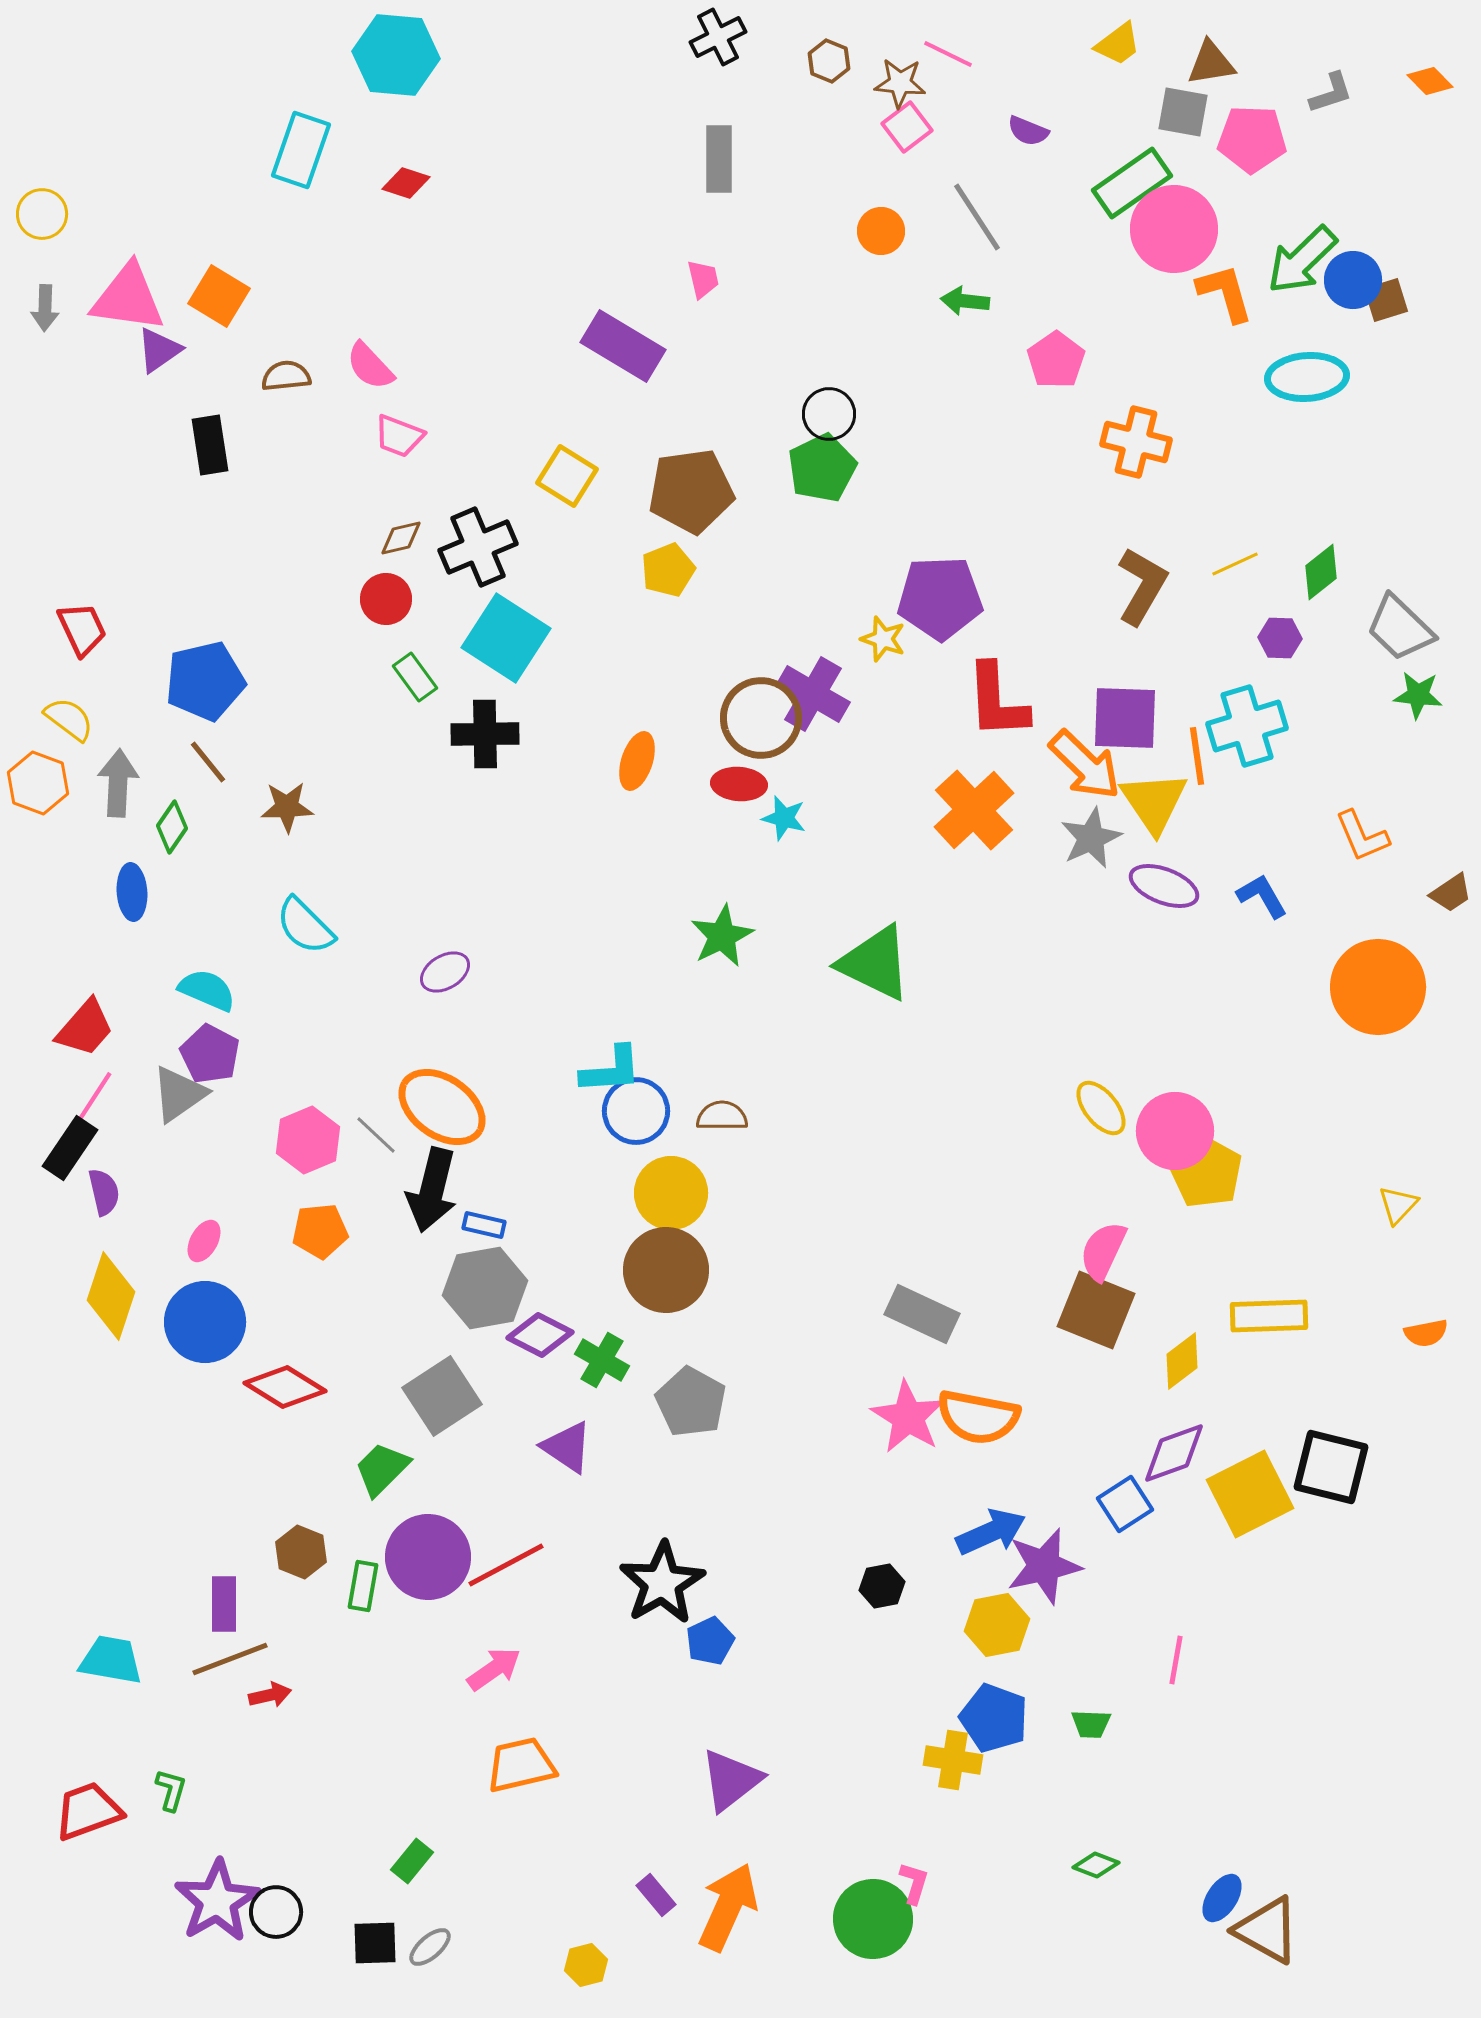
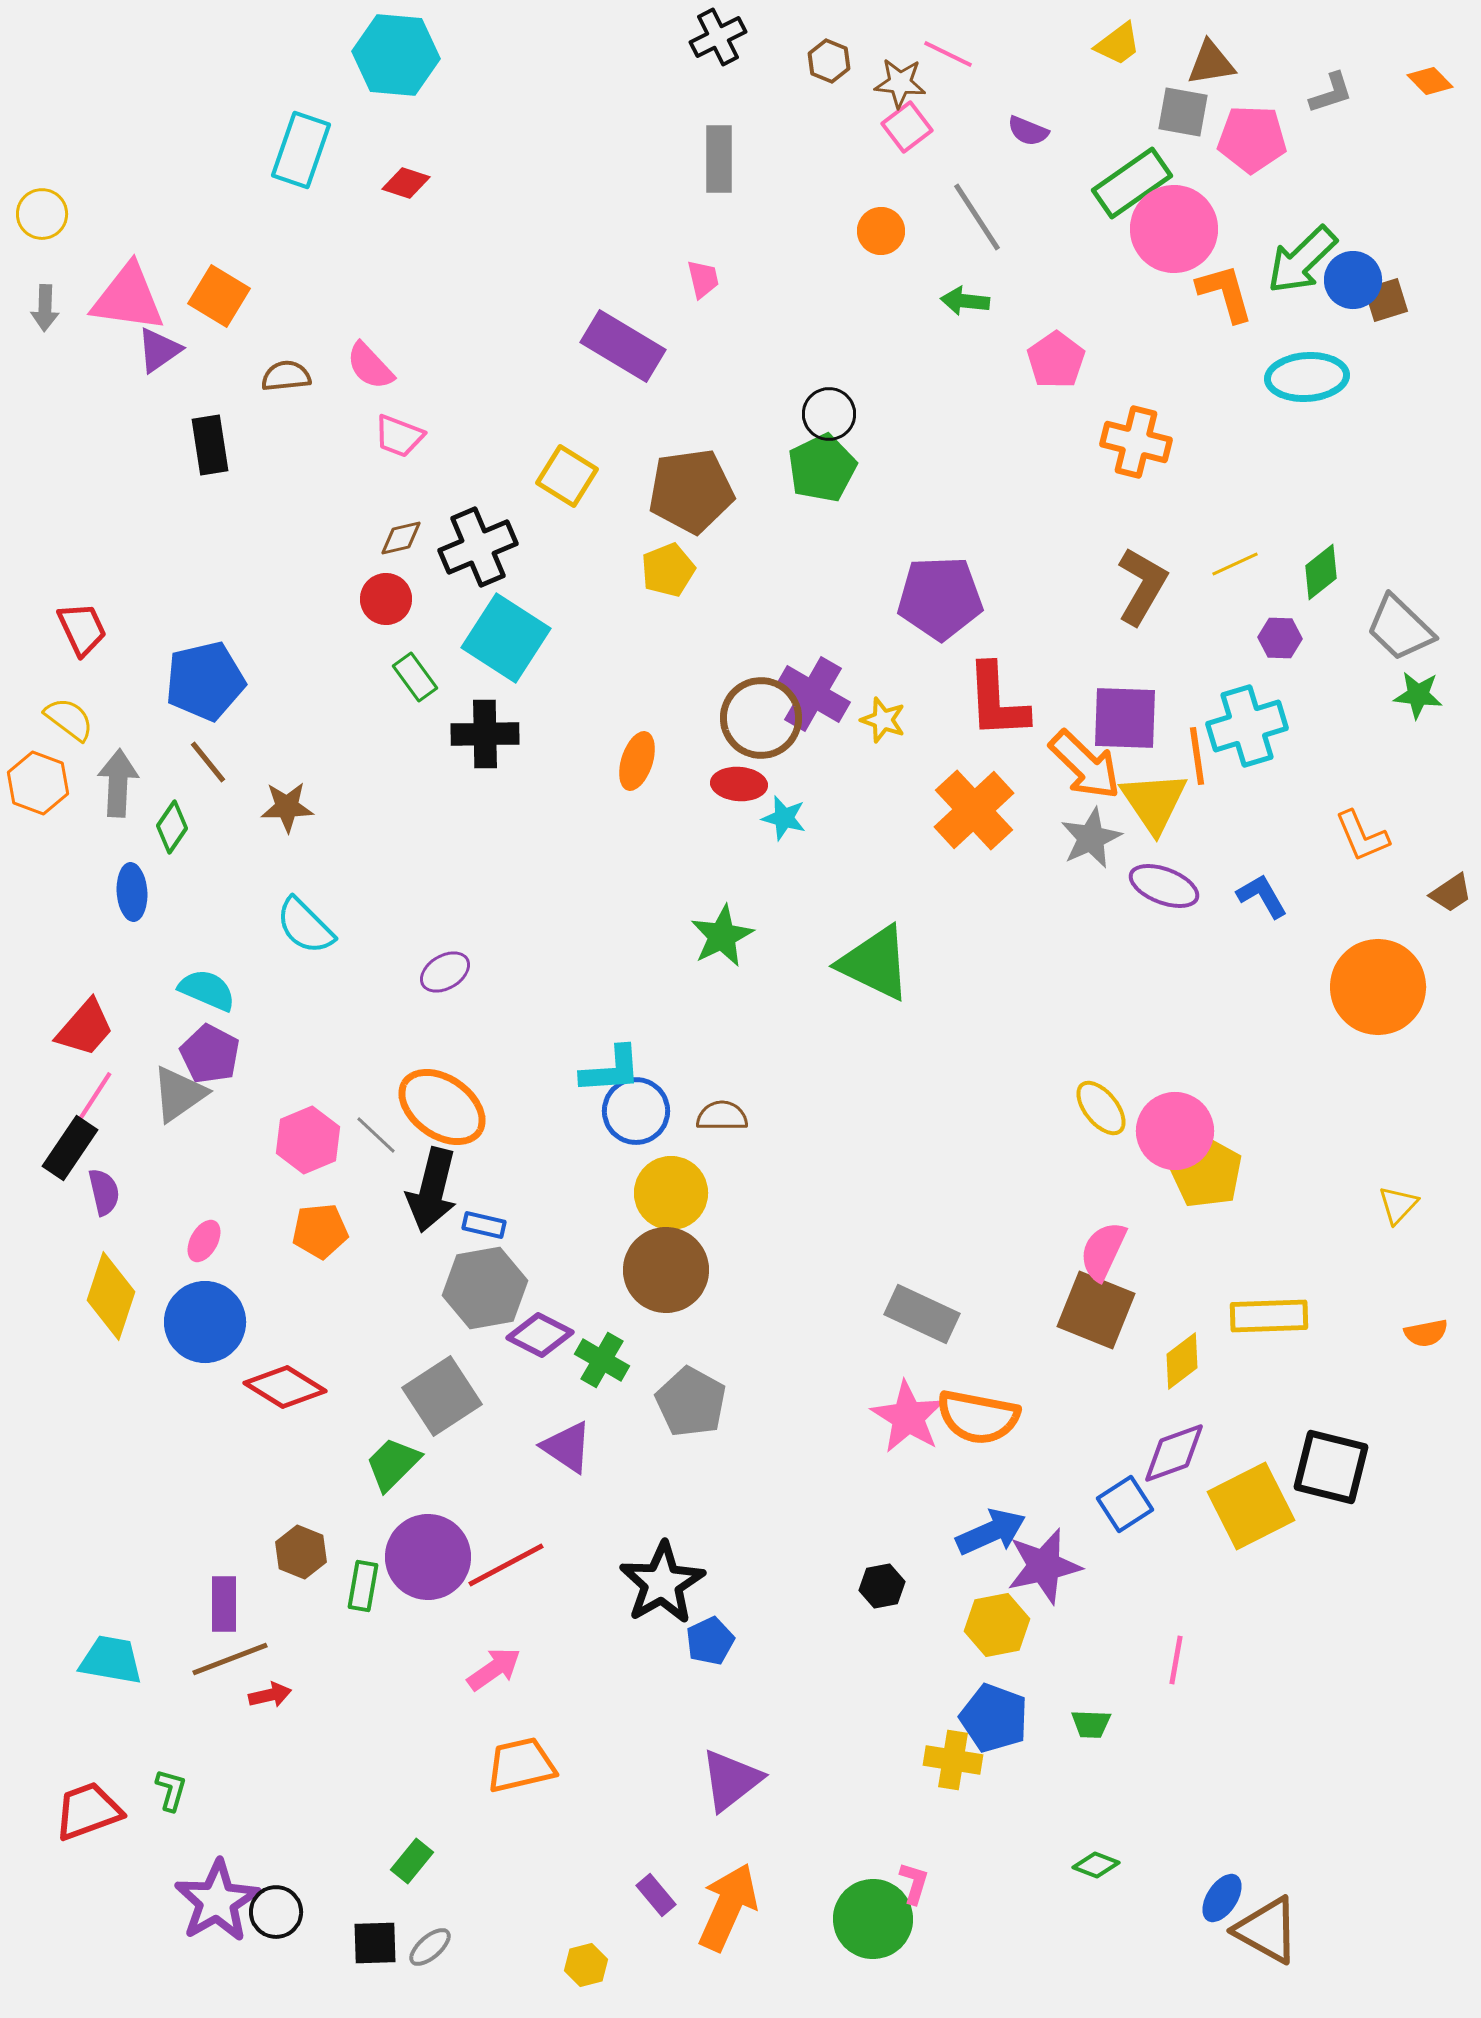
yellow star at (883, 639): moved 81 px down
green trapezoid at (382, 1469): moved 11 px right, 5 px up
yellow square at (1250, 1494): moved 1 px right, 12 px down
